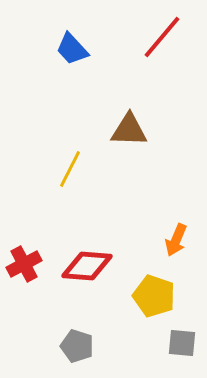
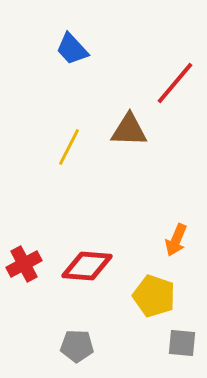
red line: moved 13 px right, 46 px down
yellow line: moved 1 px left, 22 px up
gray pentagon: rotated 16 degrees counterclockwise
